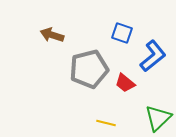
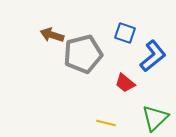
blue square: moved 3 px right
gray pentagon: moved 6 px left, 15 px up
green triangle: moved 3 px left
